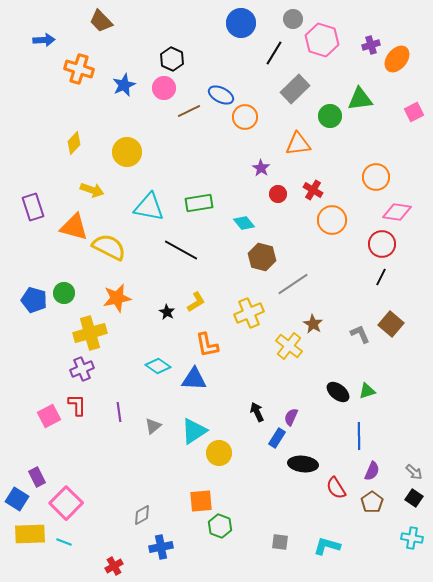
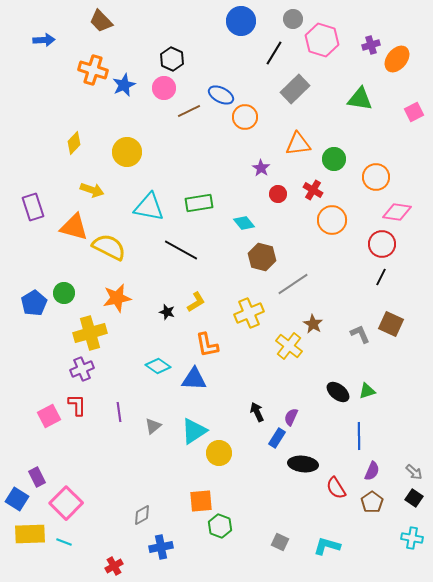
blue circle at (241, 23): moved 2 px up
orange cross at (79, 69): moved 14 px right, 1 px down
green triangle at (360, 99): rotated 16 degrees clockwise
green circle at (330, 116): moved 4 px right, 43 px down
blue pentagon at (34, 300): moved 3 px down; rotated 25 degrees clockwise
black star at (167, 312): rotated 14 degrees counterclockwise
brown square at (391, 324): rotated 15 degrees counterclockwise
gray square at (280, 542): rotated 18 degrees clockwise
